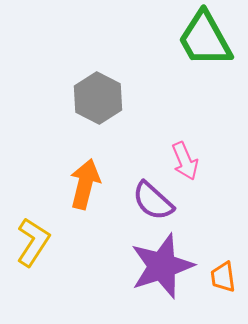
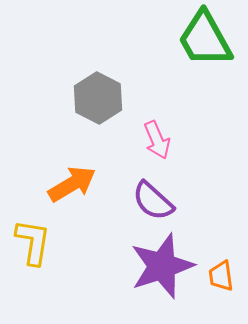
pink arrow: moved 28 px left, 21 px up
orange arrow: moved 13 px left; rotated 45 degrees clockwise
yellow L-shape: rotated 24 degrees counterclockwise
orange trapezoid: moved 2 px left, 1 px up
